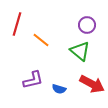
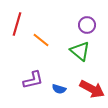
red arrow: moved 5 px down
